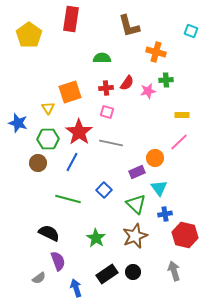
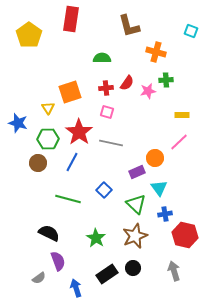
black circle: moved 4 px up
